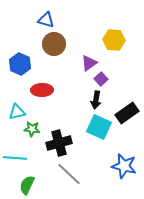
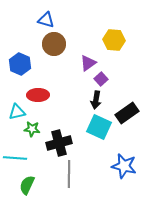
purple triangle: moved 1 px left
red ellipse: moved 4 px left, 5 px down
gray line: rotated 48 degrees clockwise
